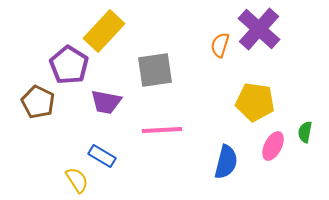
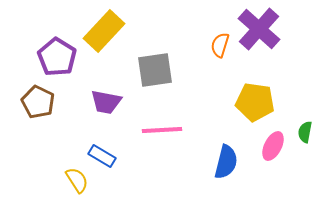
purple pentagon: moved 12 px left, 8 px up
